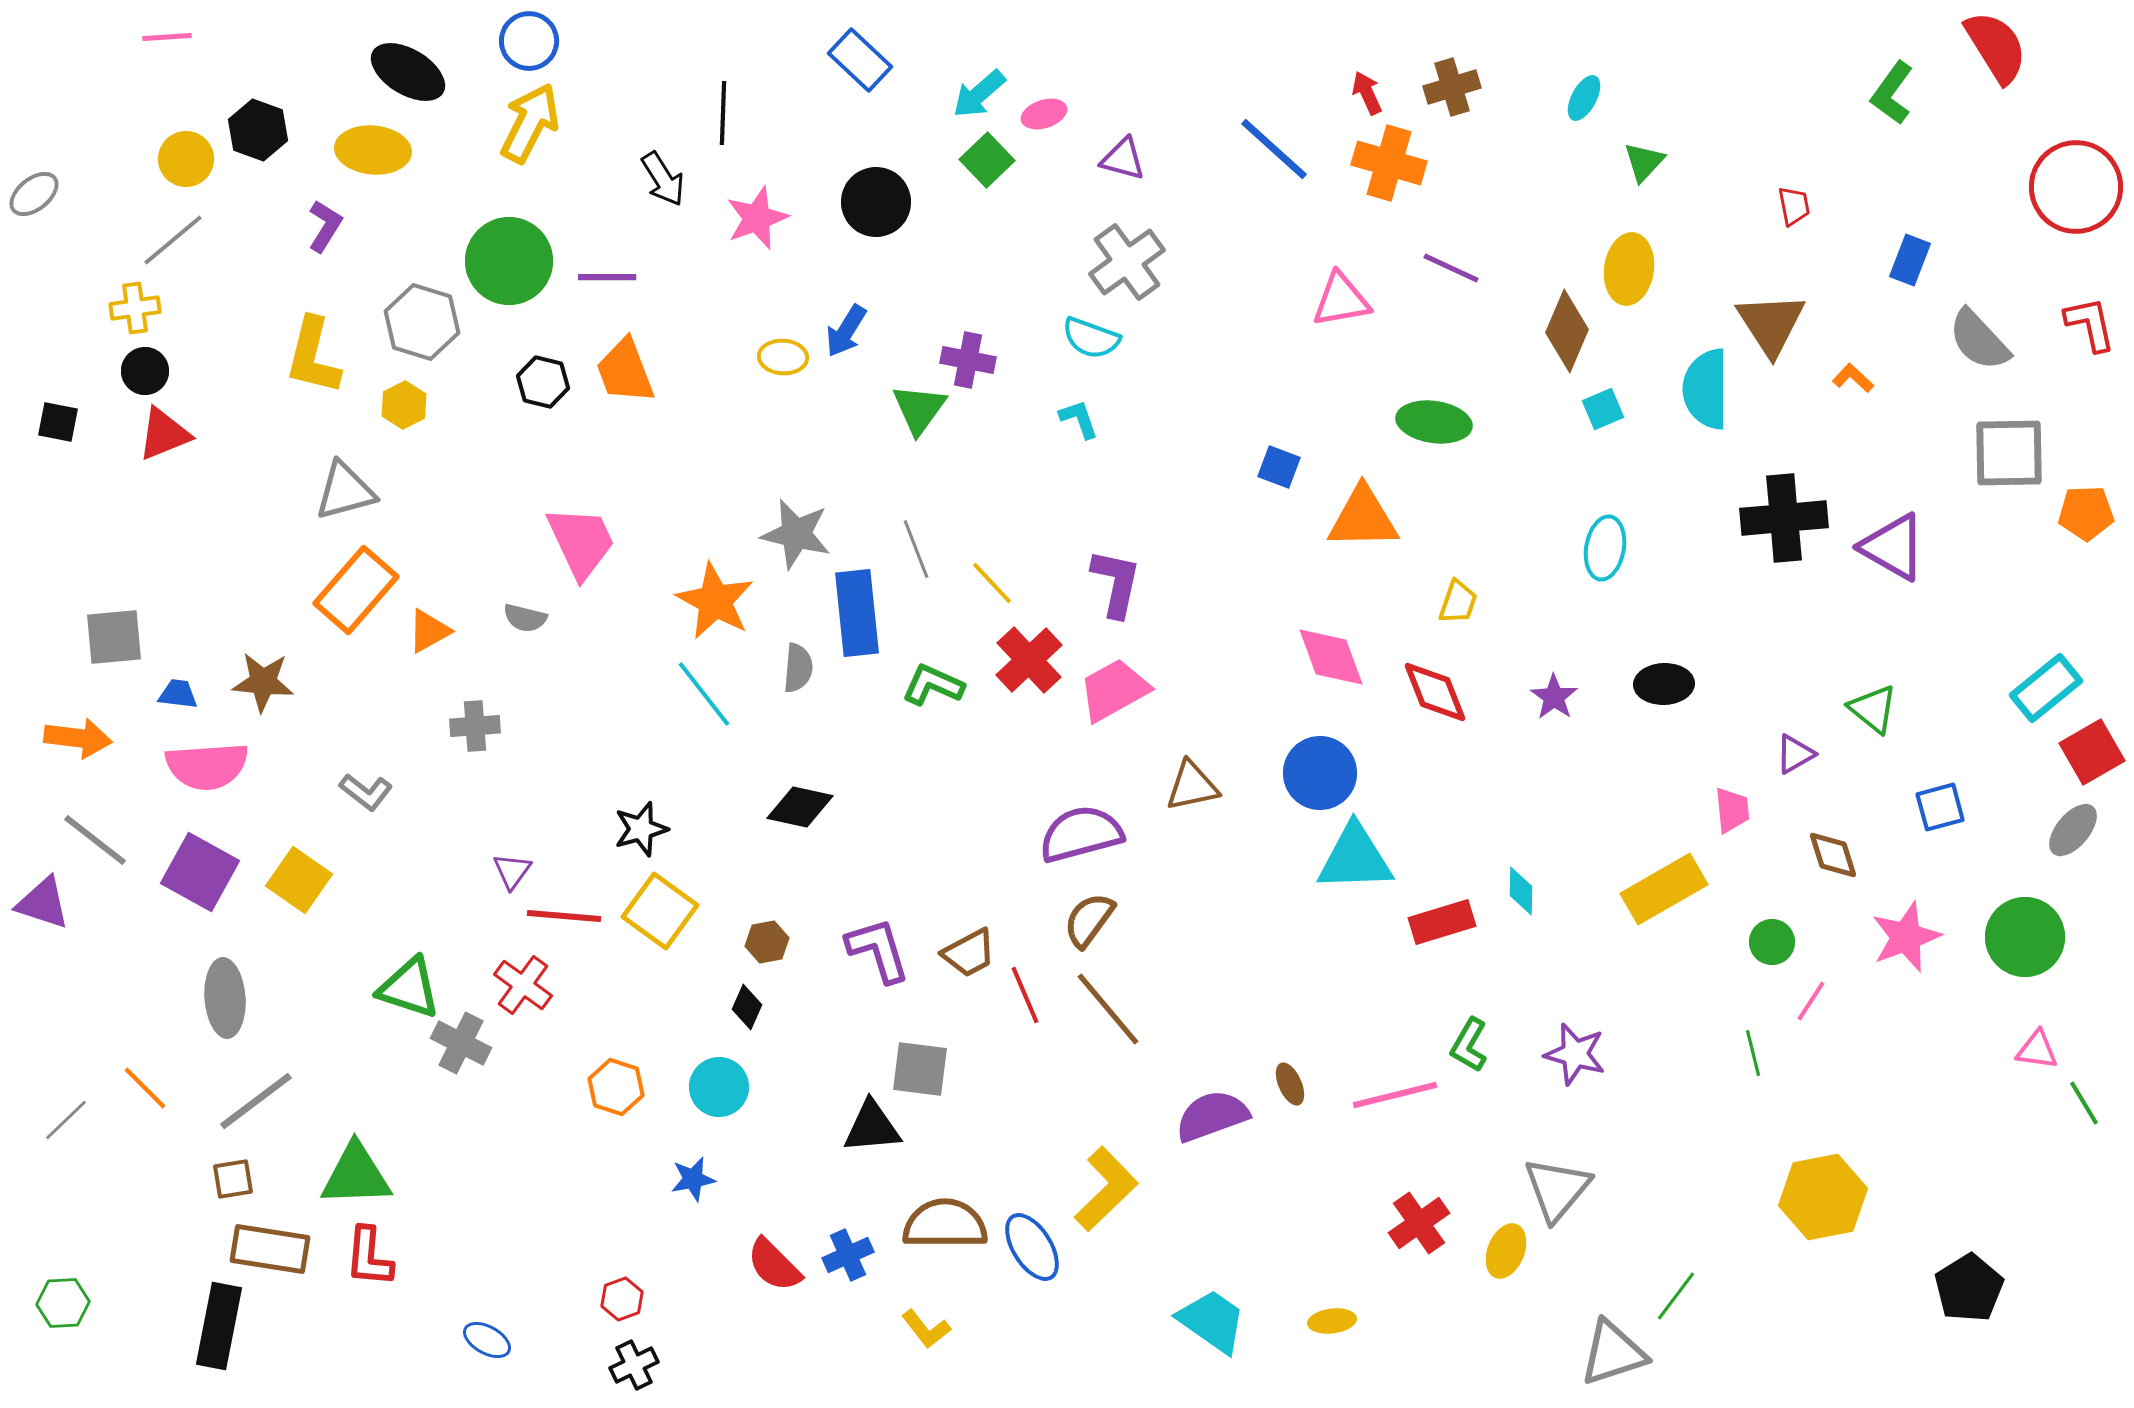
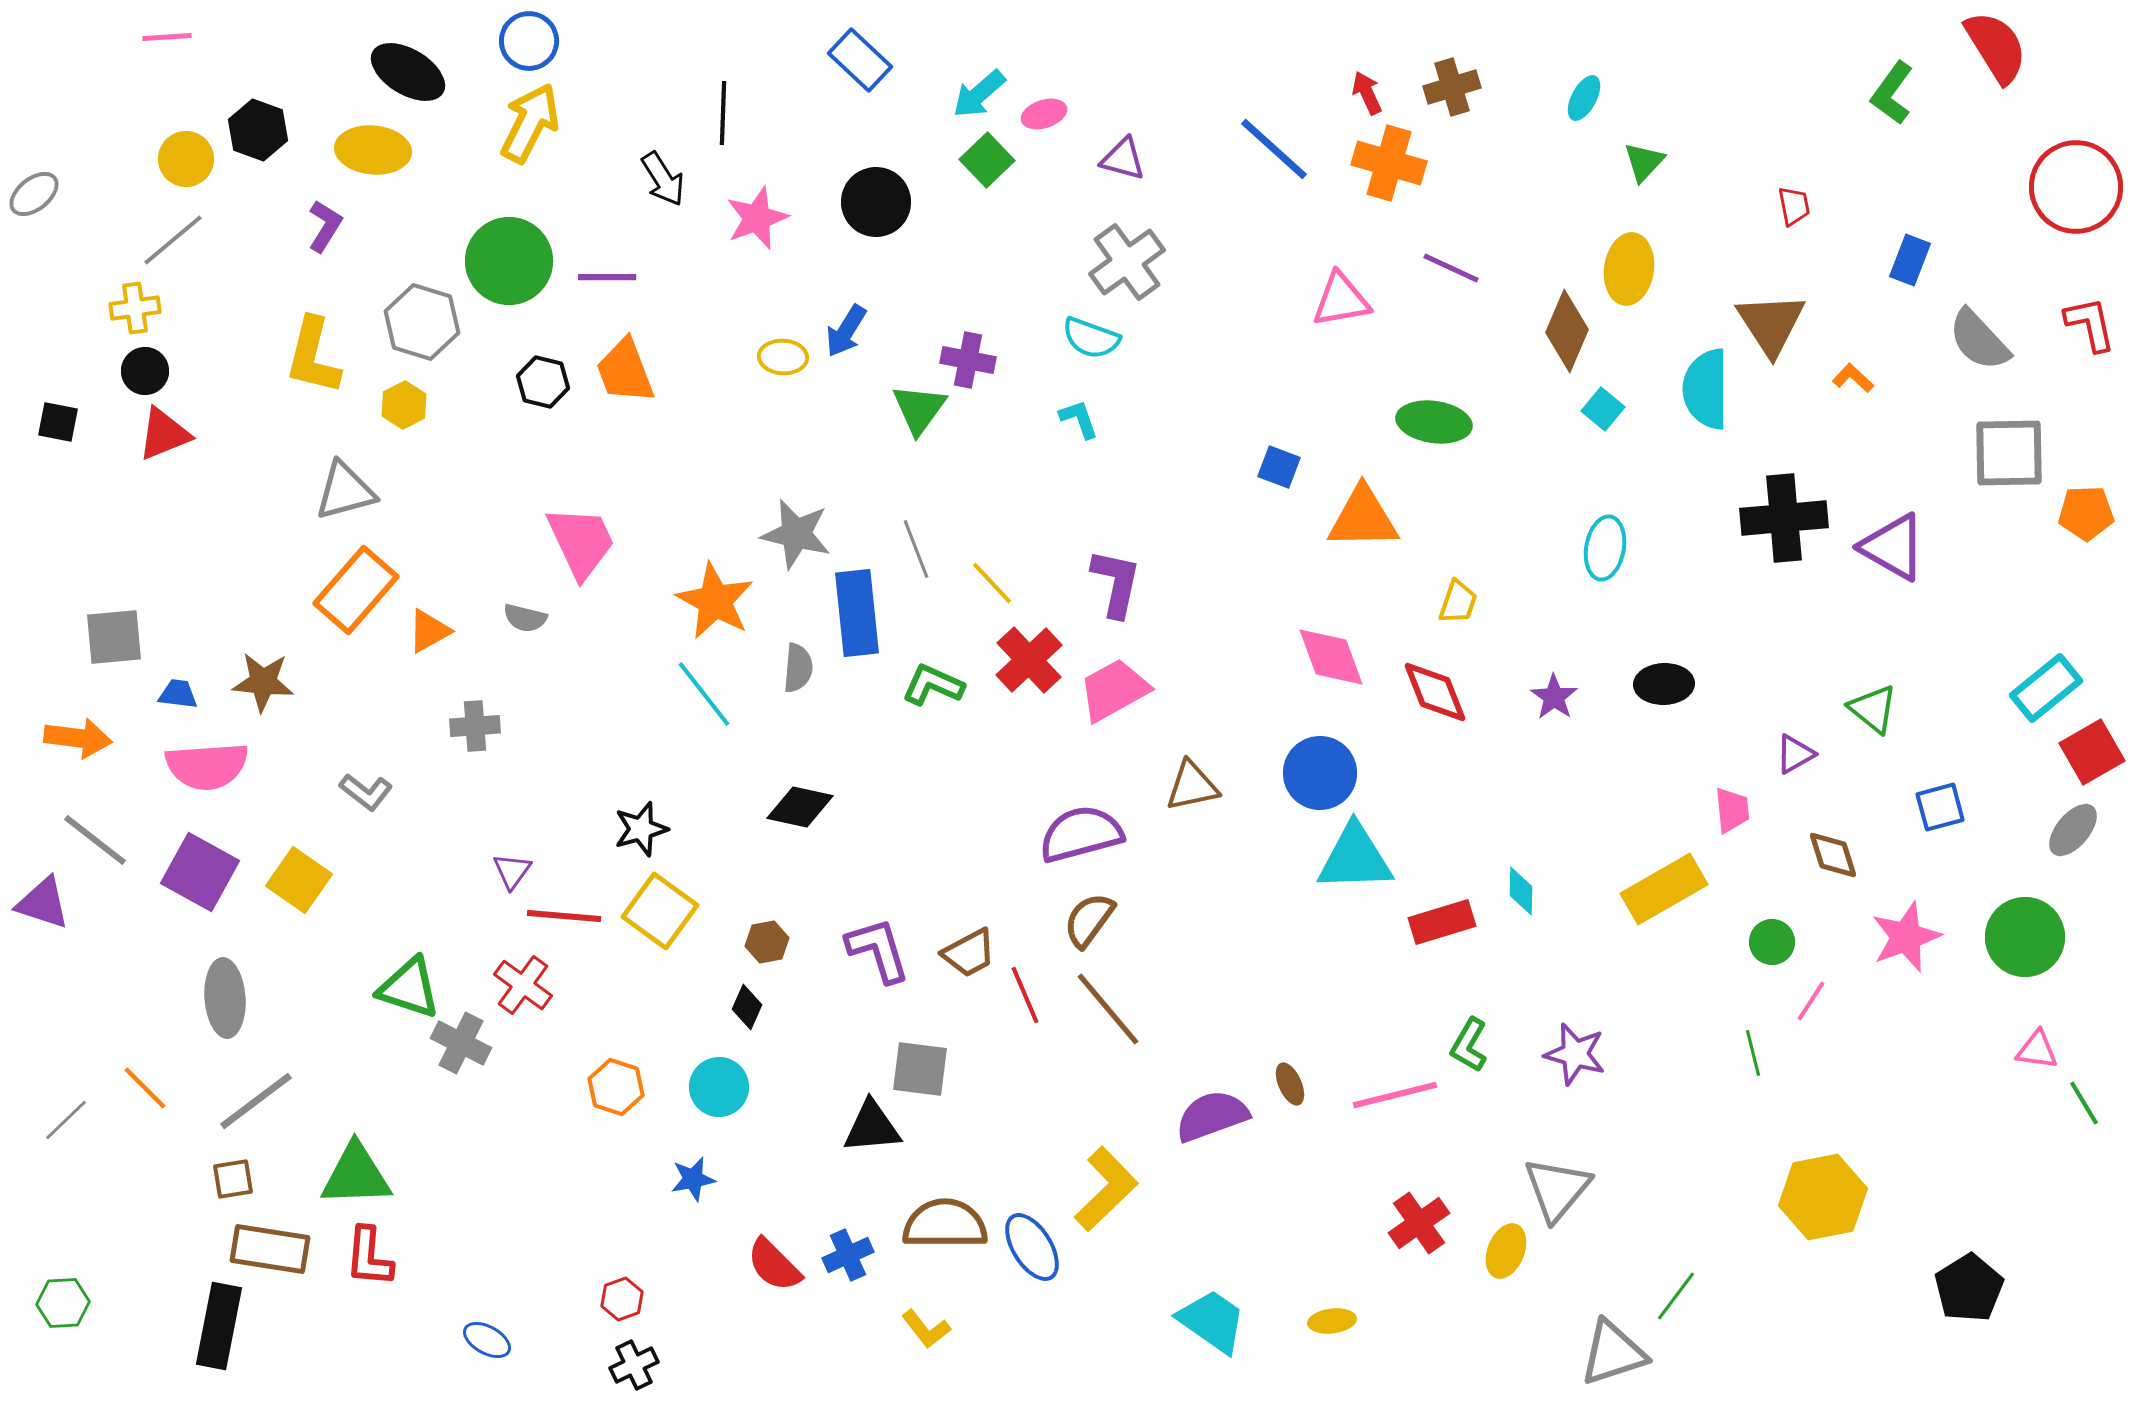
cyan square at (1603, 409): rotated 27 degrees counterclockwise
